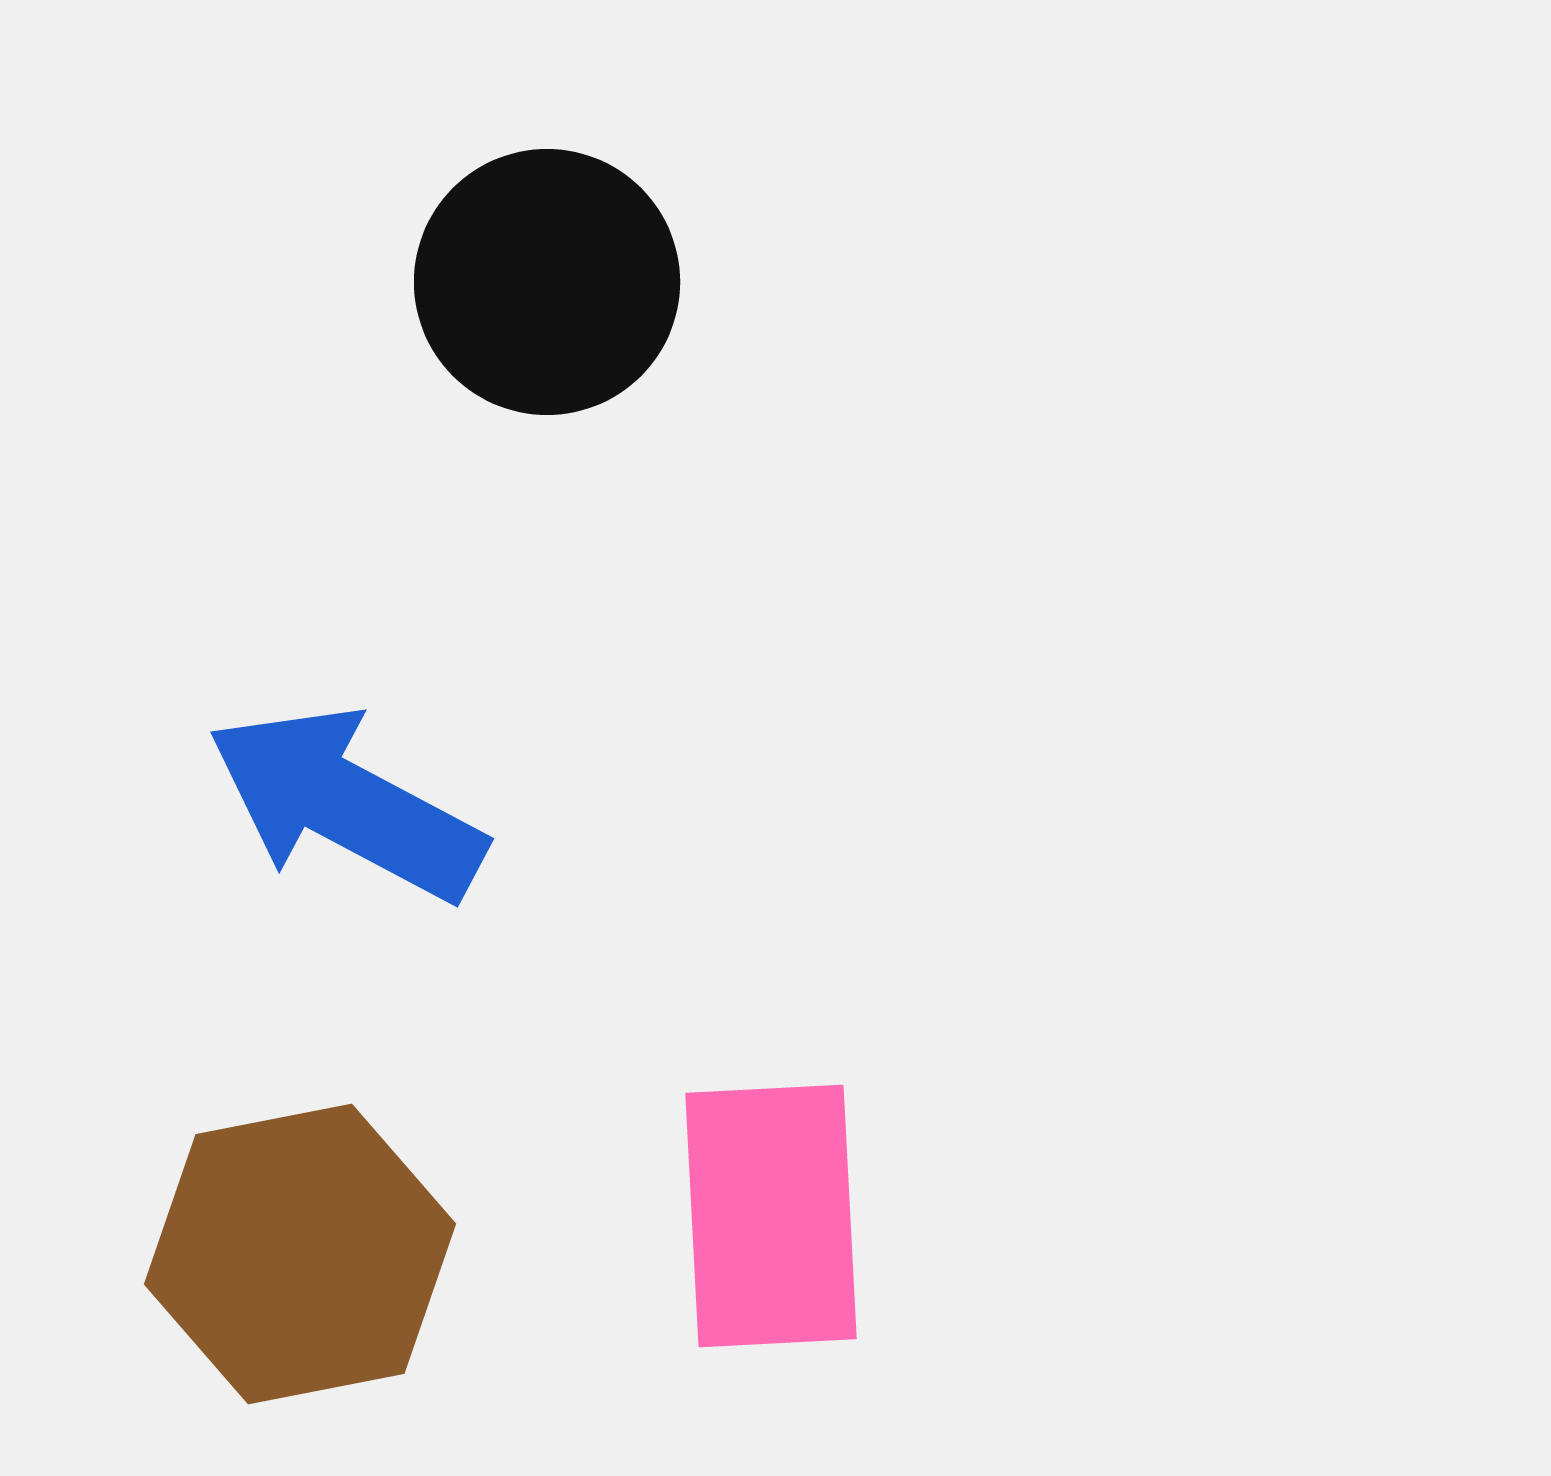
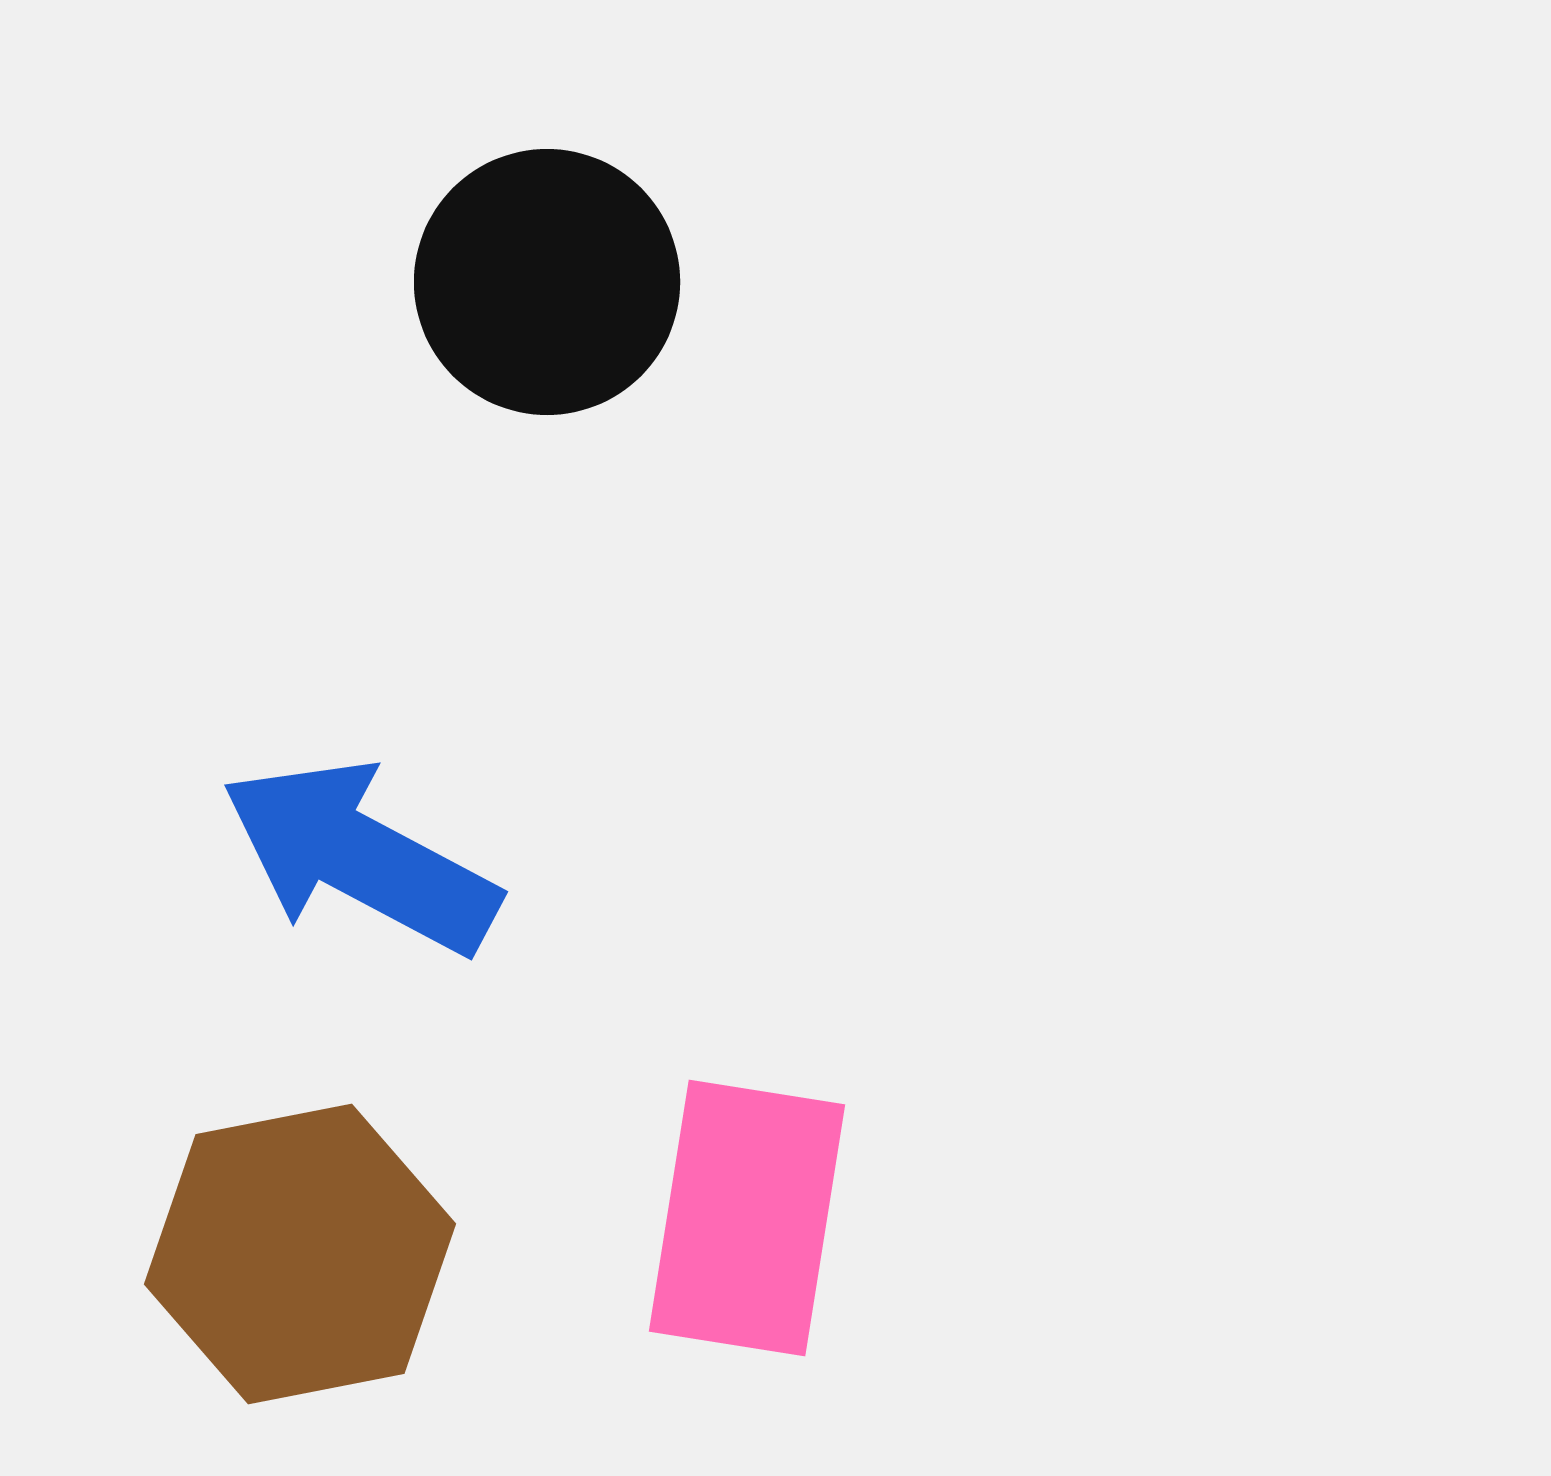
blue arrow: moved 14 px right, 53 px down
pink rectangle: moved 24 px left, 2 px down; rotated 12 degrees clockwise
